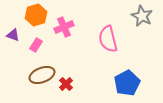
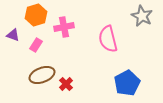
pink cross: rotated 12 degrees clockwise
